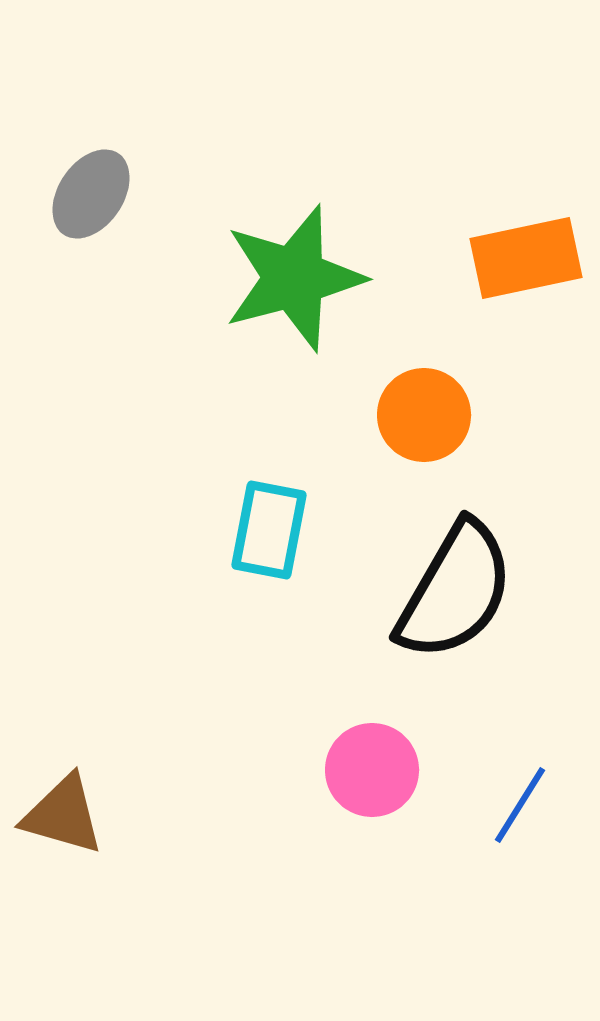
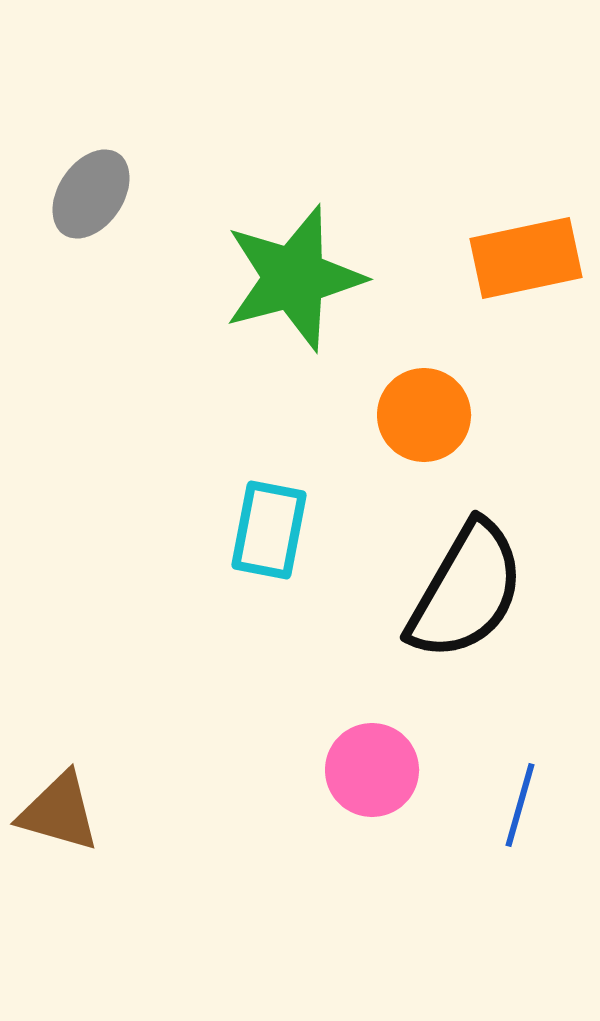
black semicircle: moved 11 px right
blue line: rotated 16 degrees counterclockwise
brown triangle: moved 4 px left, 3 px up
